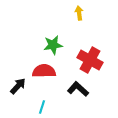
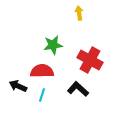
red semicircle: moved 2 px left
black arrow: rotated 108 degrees counterclockwise
cyan line: moved 12 px up
